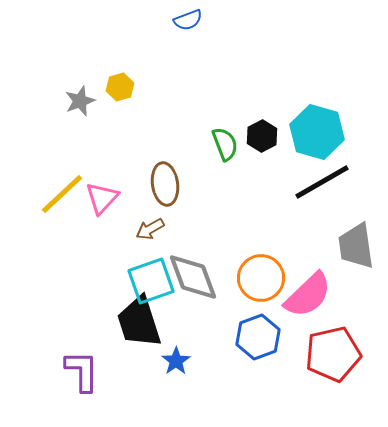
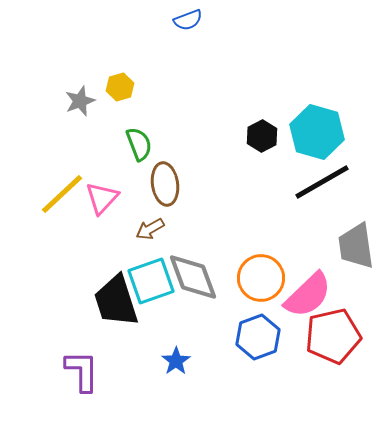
green semicircle: moved 86 px left
black trapezoid: moved 23 px left, 21 px up
red pentagon: moved 18 px up
